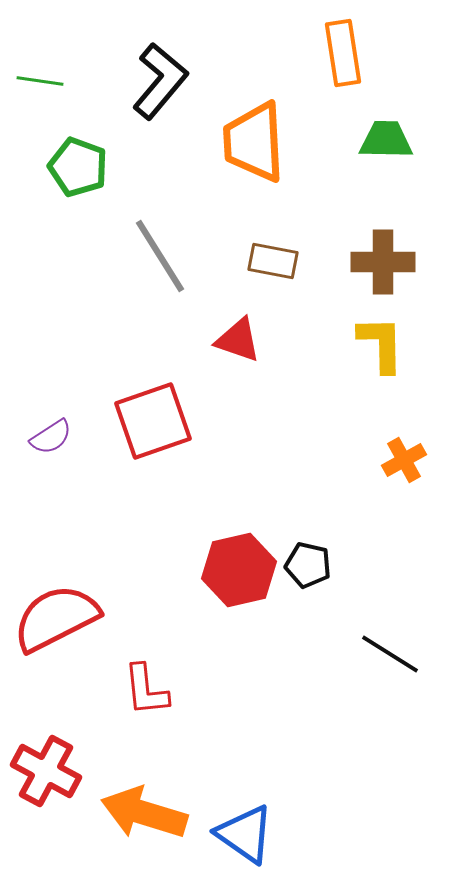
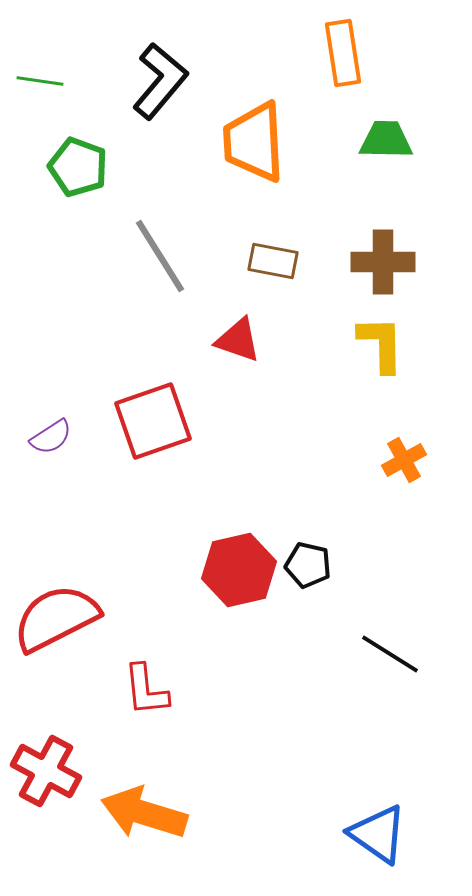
blue triangle: moved 133 px right
